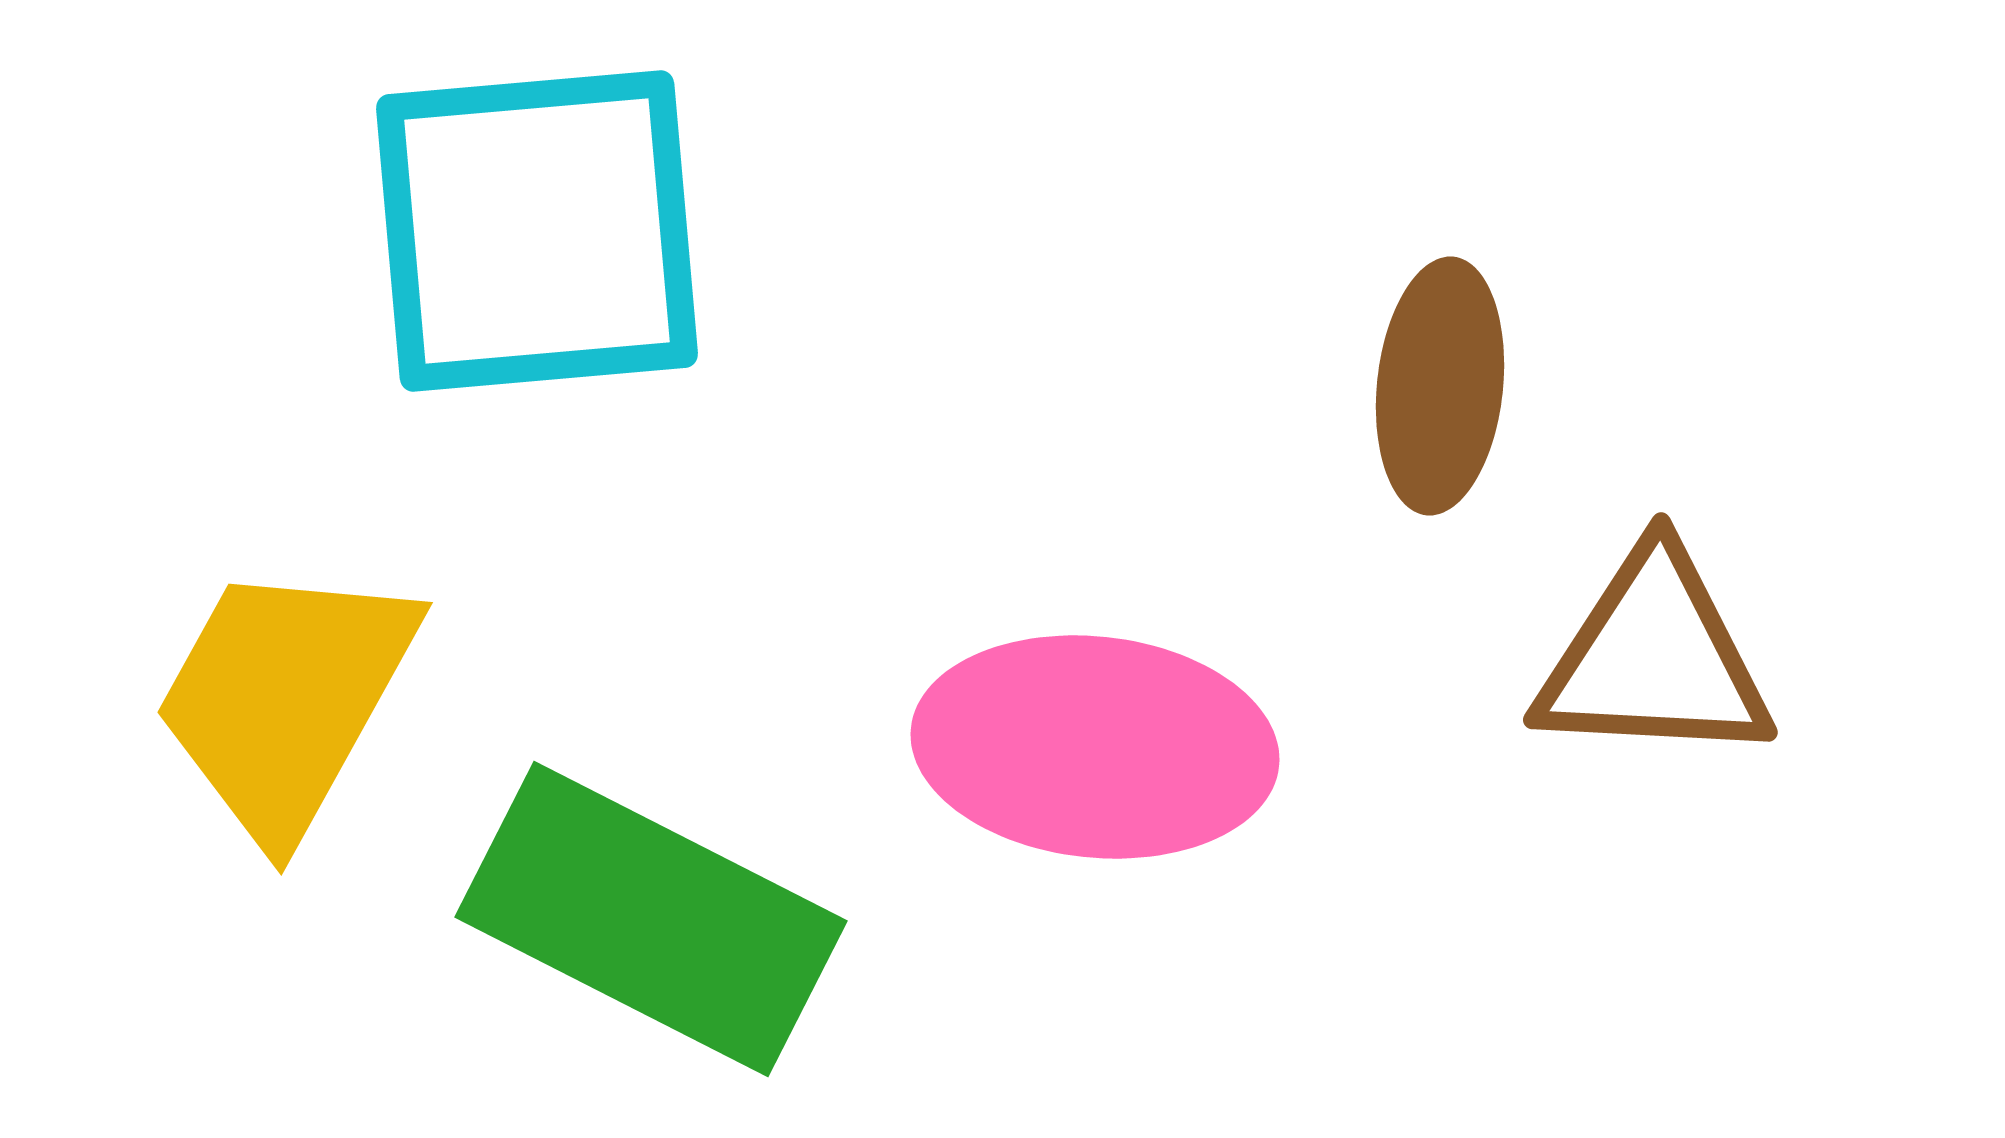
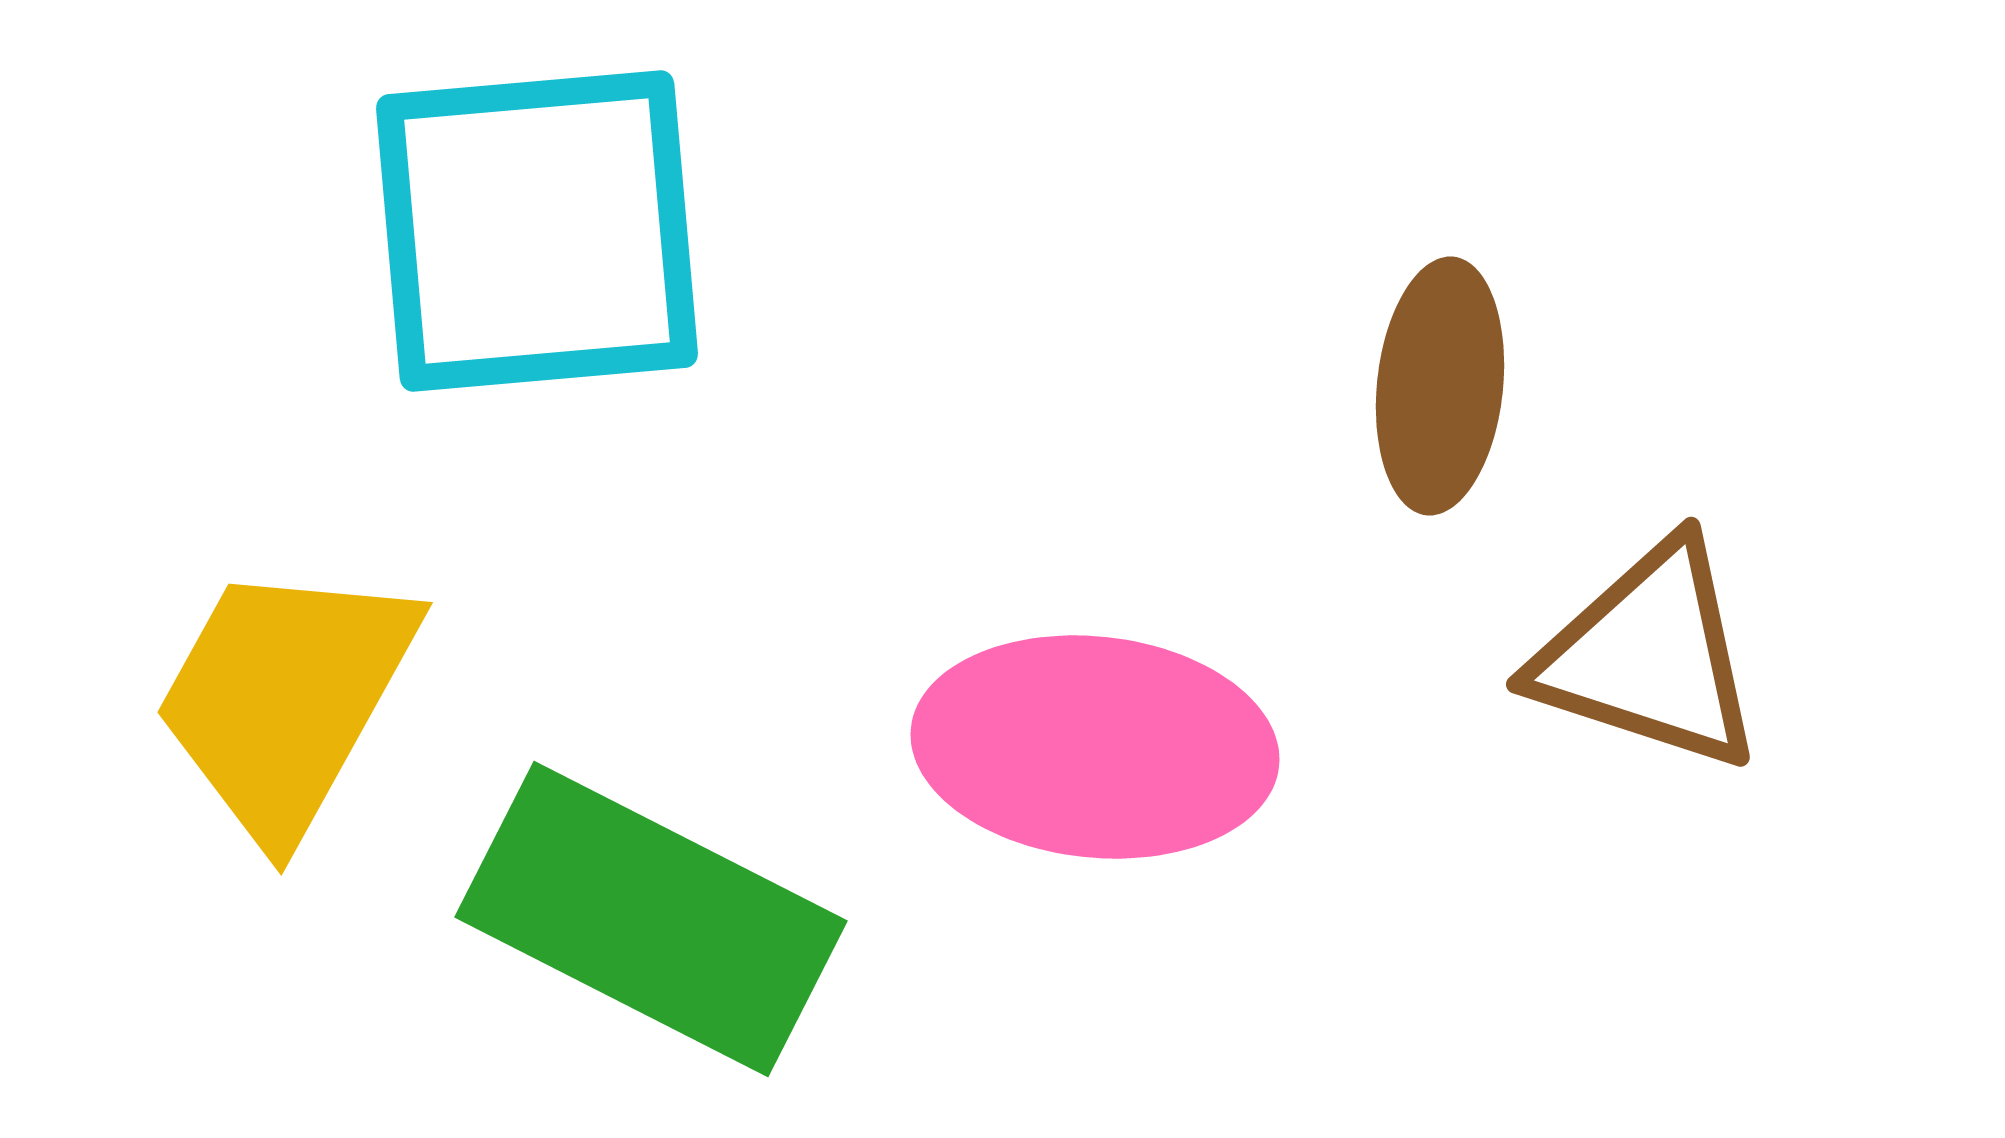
brown triangle: moved 5 px left, 2 px up; rotated 15 degrees clockwise
